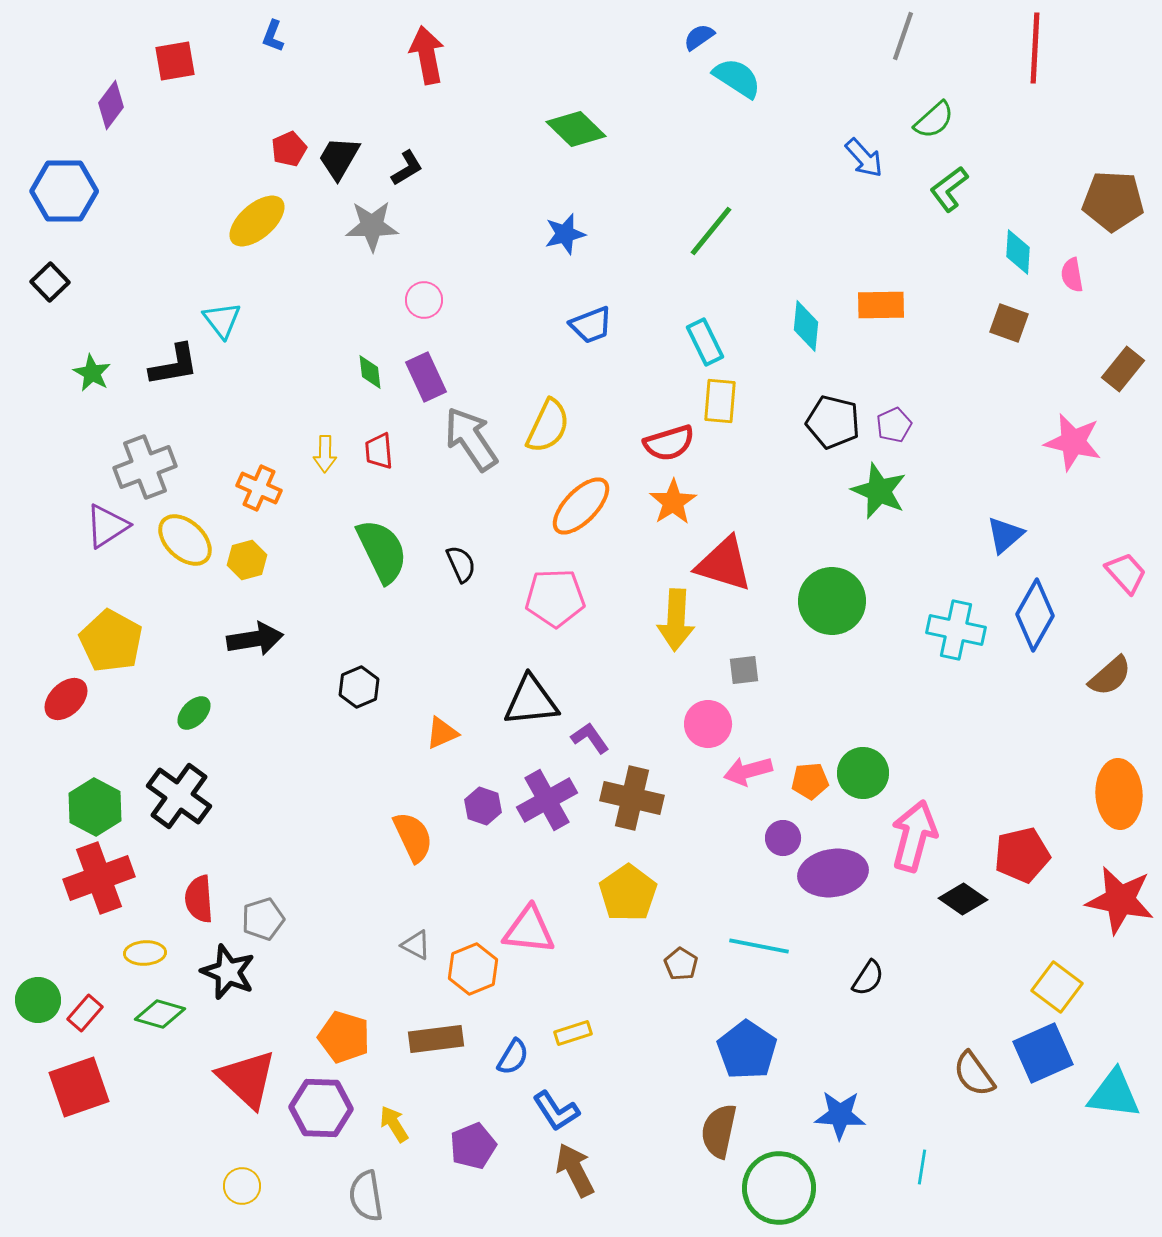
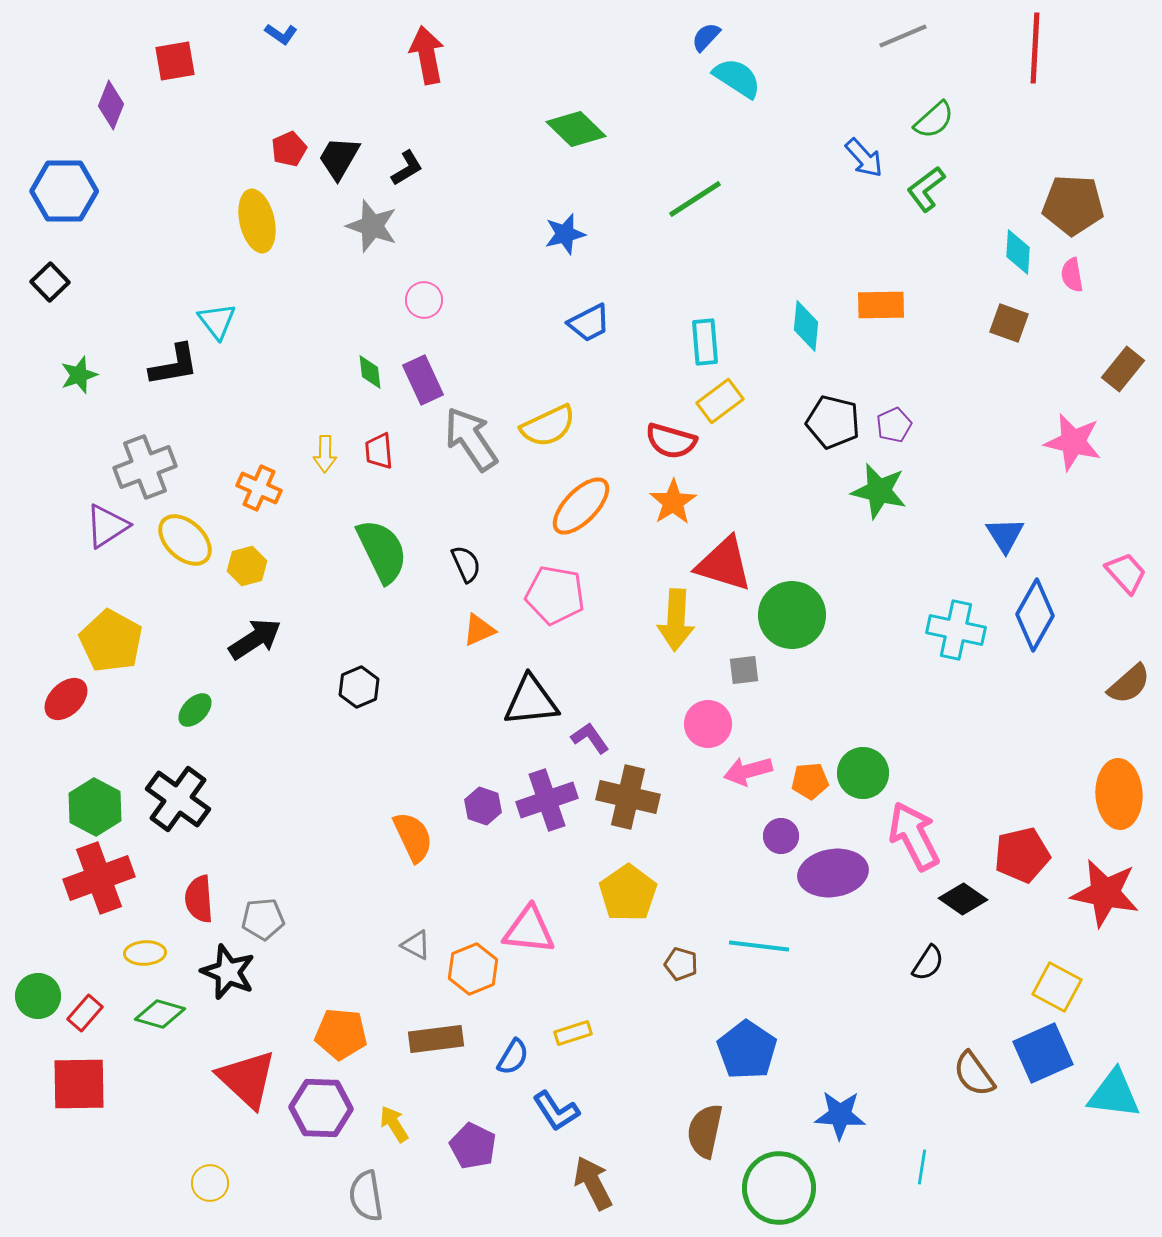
blue L-shape at (273, 36): moved 8 px right, 2 px up; rotated 76 degrees counterclockwise
gray line at (903, 36): rotated 48 degrees clockwise
blue semicircle at (699, 37): moved 7 px right; rotated 12 degrees counterclockwise
purple diamond at (111, 105): rotated 15 degrees counterclockwise
green L-shape at (949, 189): moved 23 px left
brown pentagon at (1113, 201): moved 40 px left, 4 px down
yellow ellipse at (257, 221): rotated 62 degrees counterclockwise
gray star at (372, 226): rotated 20 degrees clockwise
green line at (711, 231): moved 16 px left, 32 px up; rotated 18 degrees clockwise
cyan triangle at (222, 320): moved 5 px left, 1 px down
blue trapezoid at (591, 325): moved 2 px left, 2 px up; rotated 6 degrees counterclockwise
cyan rectangle at (705, 342): rotated 21 degrees clockwise
green star at (92, 373): moved 13 px left, 2 px down; rotated 24 degrees clockwise
purple rectangle at (426, 377): moved 3 px left, 3 px down
yellow rectangle at (720, 401): rotated 48 degrees clockwise
yellow semicircle at (548, 426): rotated 40 degrees clockwise
red semicircle at (669, 443): moved 2 px right, 2 px up; rotated 33 degrees clockwise
green star at (879, 491): rotated 10 degrees counterclockwise
blue triangle at (1005, 535): rotated 21 degrees counterclockwise
yellow hexagon at (247, 560): moved 6 px down
black semicircle at (461, 564): moved 5 px right
pink pentagon at (555, 598): moved 3 px up; rotated 12 degrees clockwise
green circle at (832, 601): moved 40 px left, 14 px down
black arrow at (255, 639): rotated 24 degrees counterclockwise
brown semicircle at (1110, 676): moved 19 px right, 8 px down
green ellipse at (194, 713): moved 1 px right, 3 px up
orange triangle at (442, 733): moved 37 px right, 103 px up
black cross at (179, 796): moved 1 px left, 3 px down
brown cross at (632, 798): moved 4 px left, 1 px up
purple cross at (547, 800): rotated 10 degrees clockwise
pink arrow at (914, 836): rotated 42 degrees counterclockwise
purple circle at (783, 838): moved 2 px left, 2 px up
red star at (1120, 900): moved 15 px left, 7 px up
gray pentagon at (263, 919): rotated 12 degrees clockwise
cyan line at (759, 946): rotated 4 degrees counterclockwise
brown pentagon at (681, 964): rotated 16 degrees counterclockwise
black semicircle at (868, 978): moved 60 px right, 15 px up
yellow square at (1057, 987): rotated 9 degrees counterclockwise
green circle at (38, 1000): moved 4 px up
orange pentagon at (344, 1037): moved 3 px left, 3 px up; rotated 12 degrees counterclockwise
red square at (79, 1087): moved 3 px up; rotated 18 degrees clockwise
brown semicircle at (719, 1131): moved 14 px left
purple pentagon at (473, 1146): rotated 24 degrees counterclockwise
brown arrow at (575, 1170): moved 18 px right, 13 px down
yellow circle at (242, 1186): moved 32 px left, 3 px up
